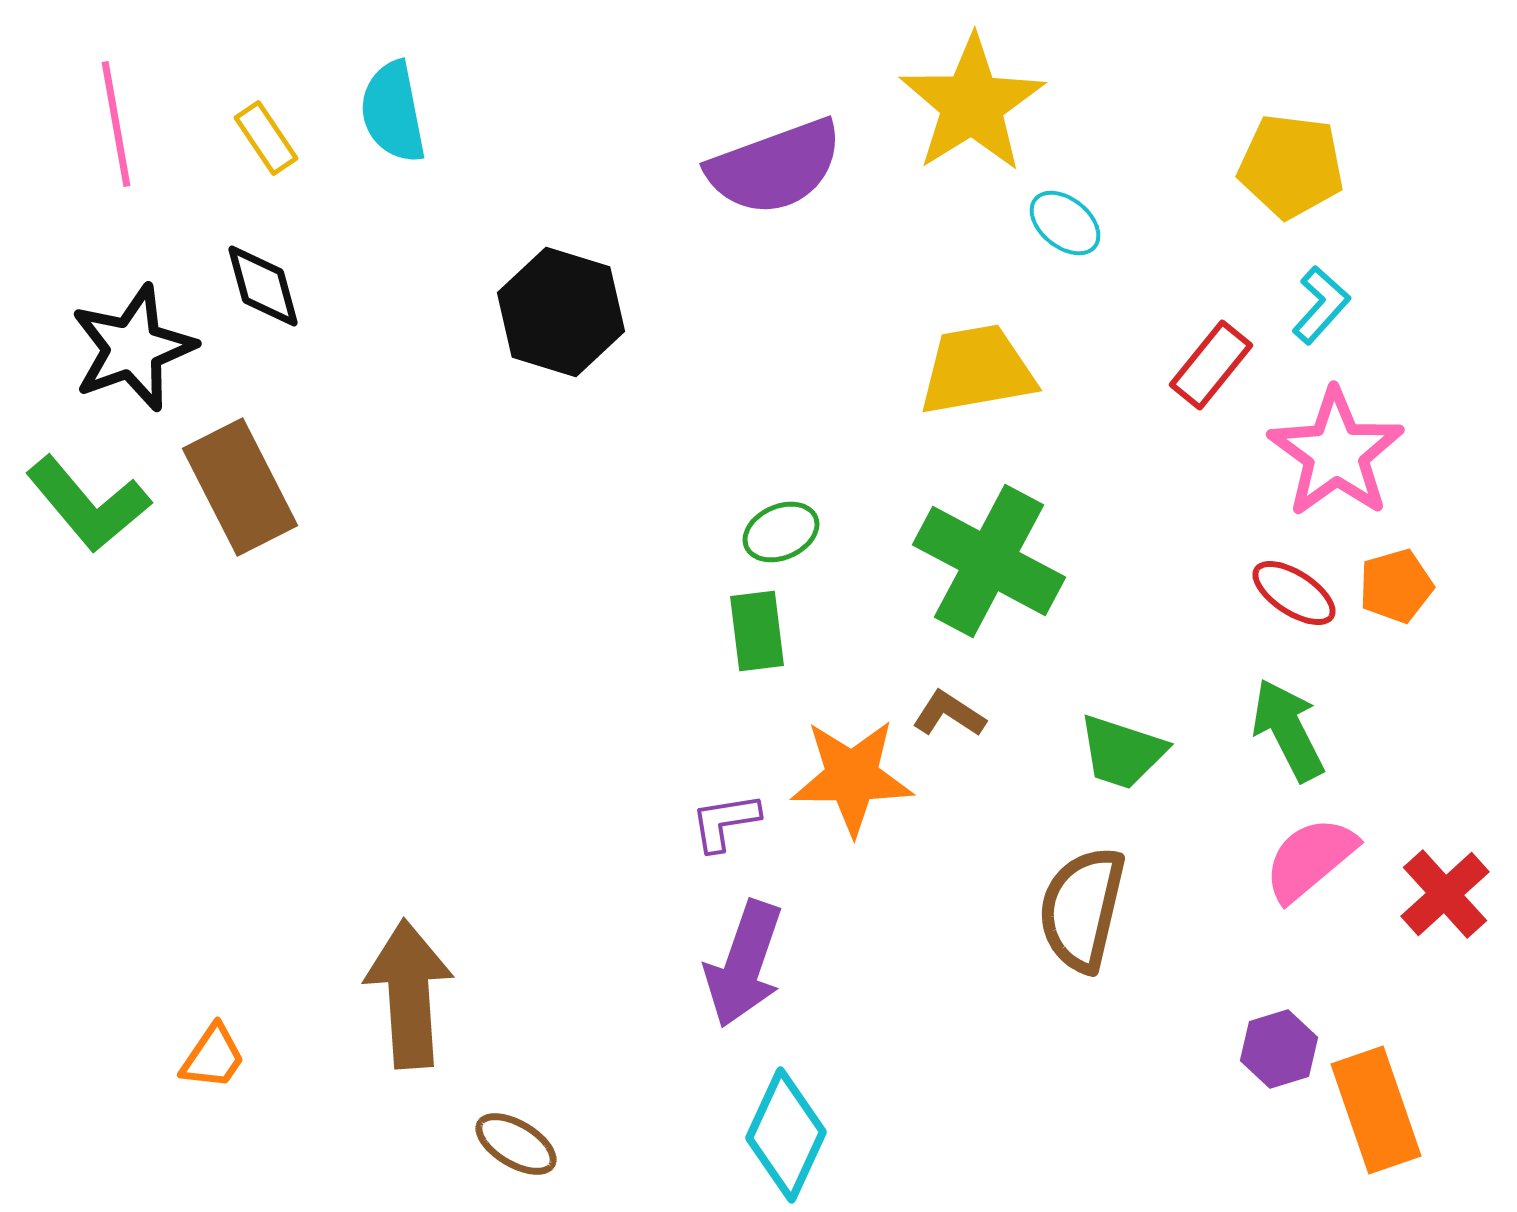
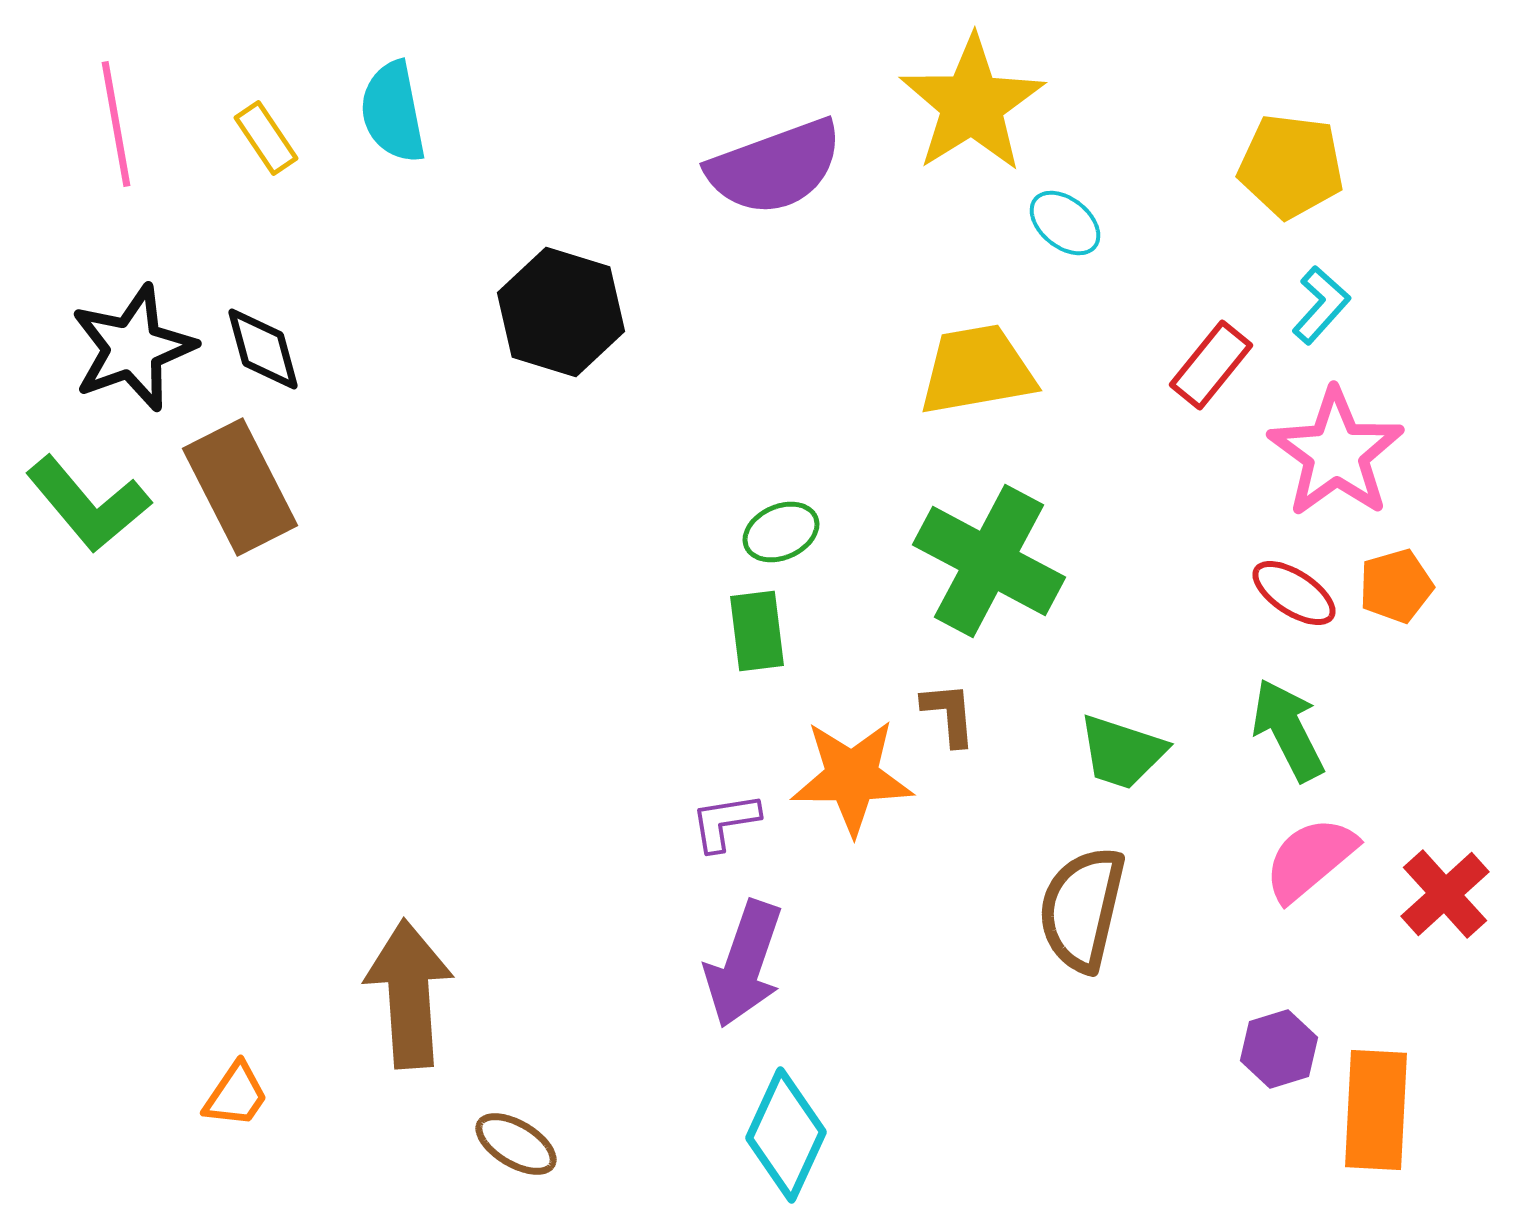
black diamond: moved 63 px down
brown L-shape: rotated 52 degrees clockwise
orange trapezoid: moved 23 px right, 38 px down
orange rectangle: rotated 22 degrees clockwise
